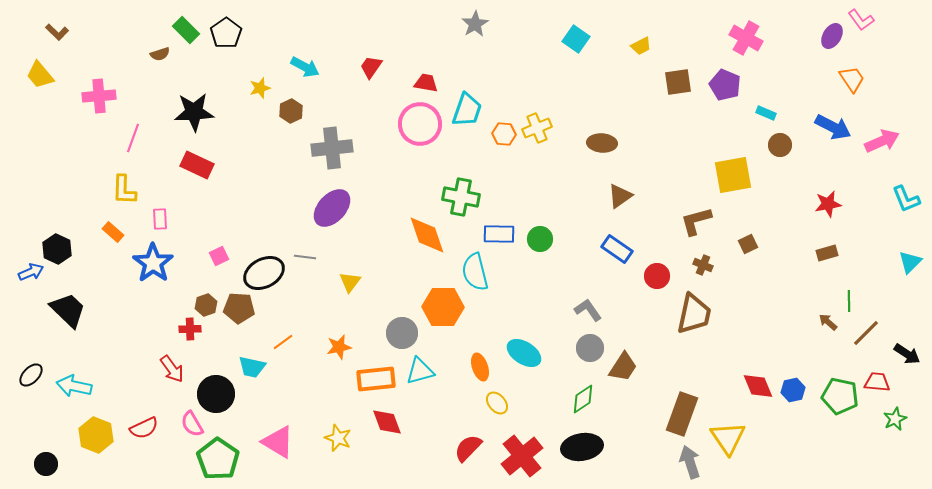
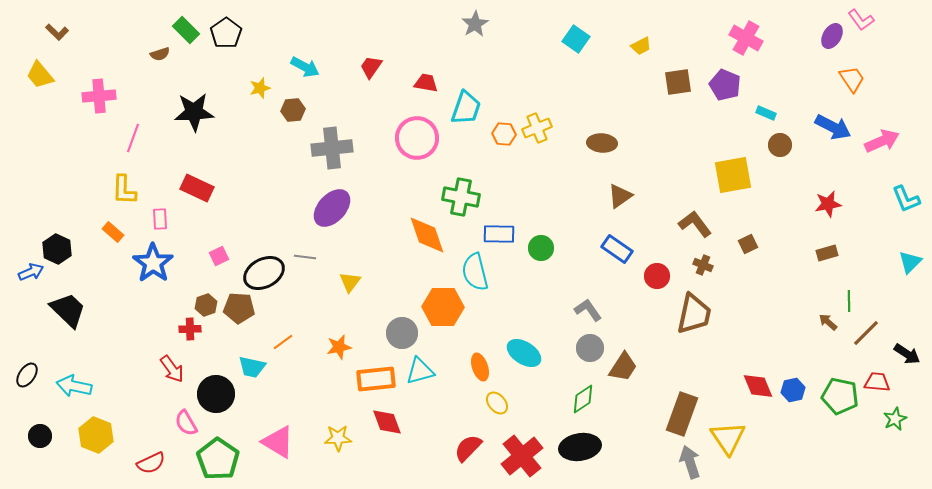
cyan trapezoid at (467, 110): moved 1 px left, 2 px up
brown hexagon at (291, 111): moved 2 px right, 1 px up; rotated 20 degrees clockwise
pink circle at (420, 124): moved 3 px left, 14 px down
red rectangle at (197, 165): moved 23 px down
brown L-shape at (696, 221): moved 1 px left, 3 px down; rotated 68 degrees clockwise
green circle at (540, 239): moved 1 px right, 9 px down
black ellipse at (31, 375): moved 4 px left; rotated 10 degrees counterclockwise
pink semicircle at (192, 424): moved 6 px left, 1 px up
red semicircle at (144, 428): moved 7 px right, 35 px down
yellow star at (338, 438): rotated 24 degrees counterclockwise
black ellipse at (582, 447): moved 2 px left
black circle at (46, 464): moved 6 px left, 28 px up
